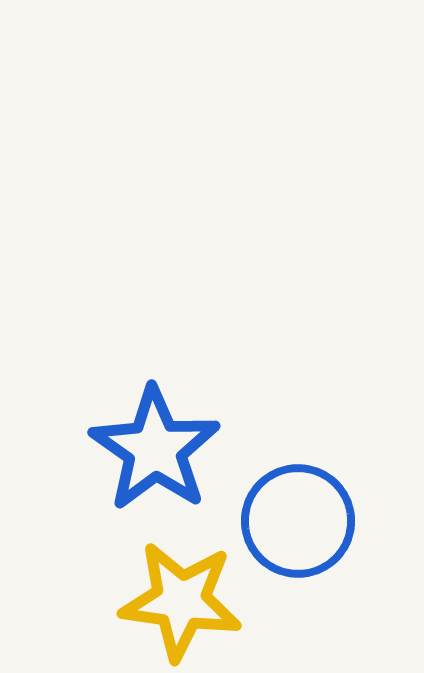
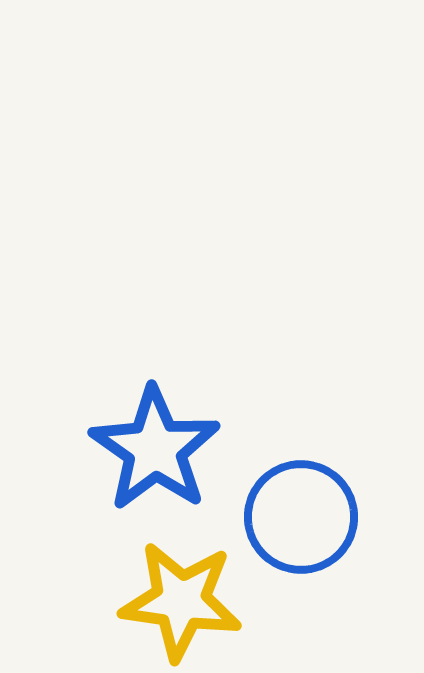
blue circle: moved 3 px right, 4 px up
